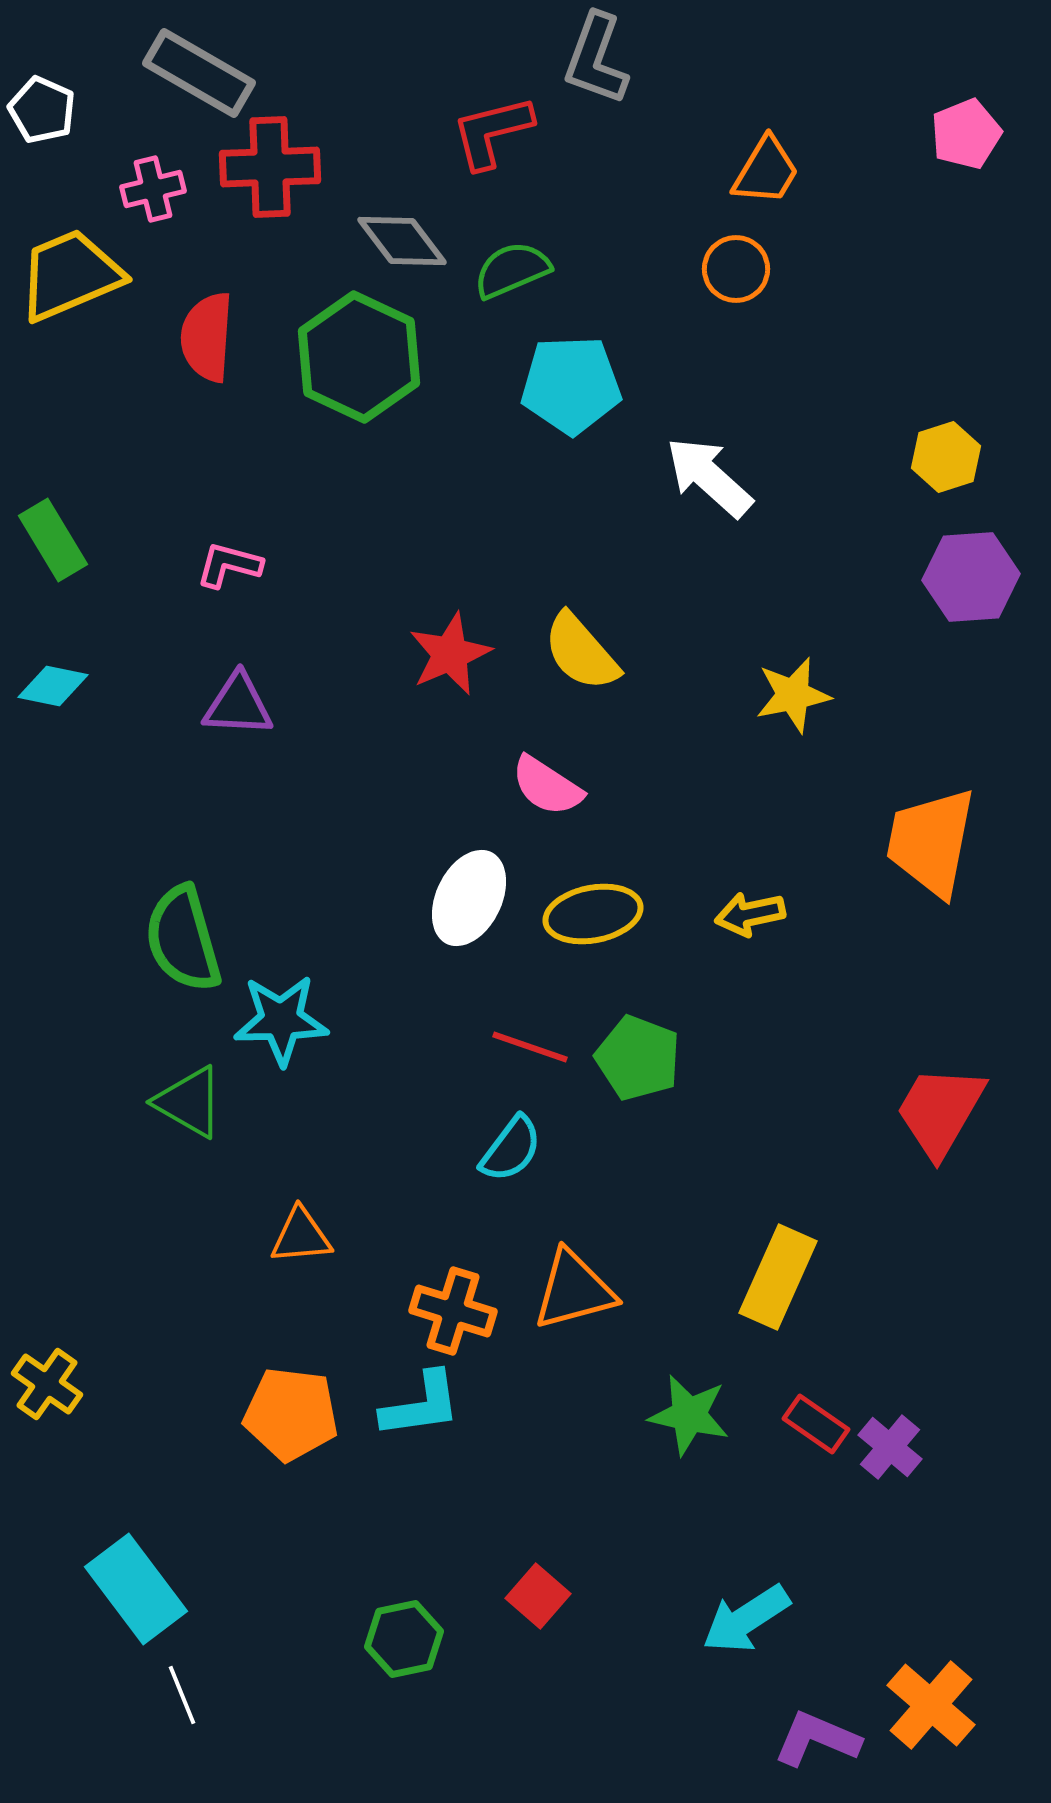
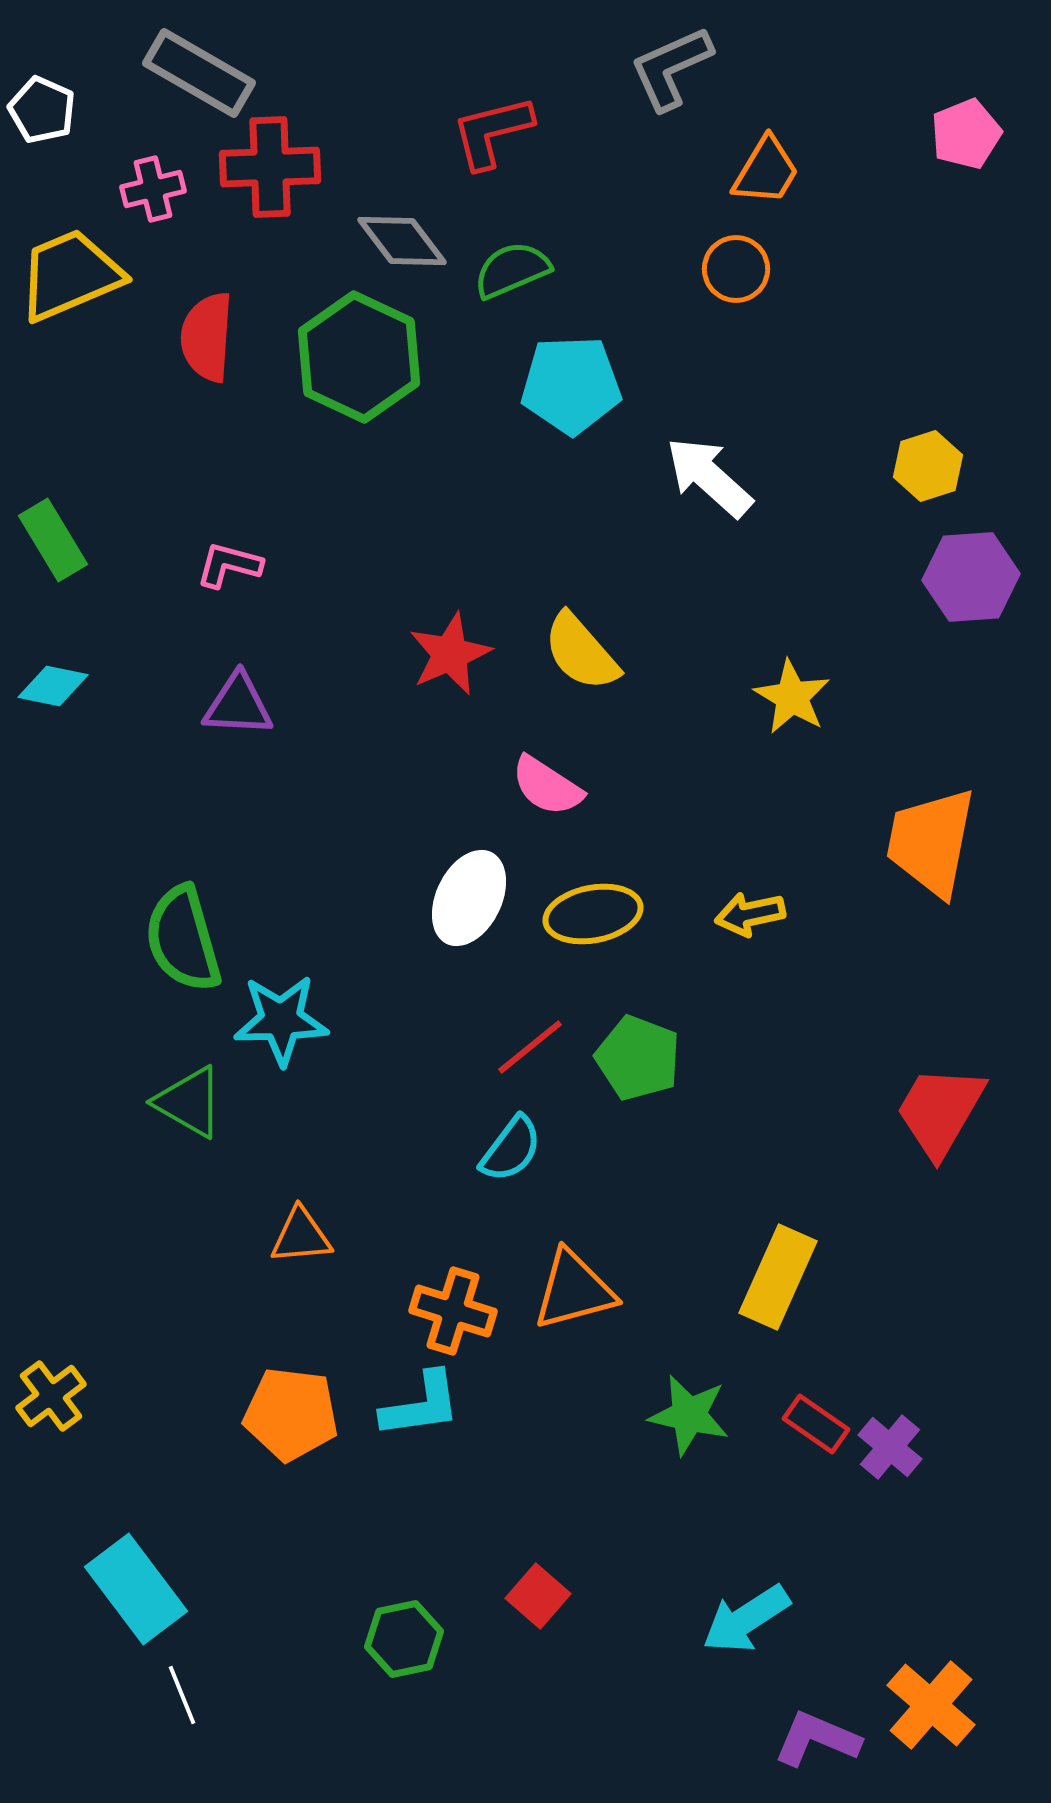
gray L-shape at (596, 59): moved 75 px right, 9 px down; rotated 46 degrees clockwise
yellow hexagon at (946, 457): moved 18 px left, 9 px down
yellow star at (793, 695): moved 1 px left, 2 px down; rotated 30 degrees counterclockwise
red line at (530, 1047): rotated 58 degrees counterclockwise
yellow cross at (47, 1384): moved 4 px right, 12 px down; rotated 18 degrees clockwise
